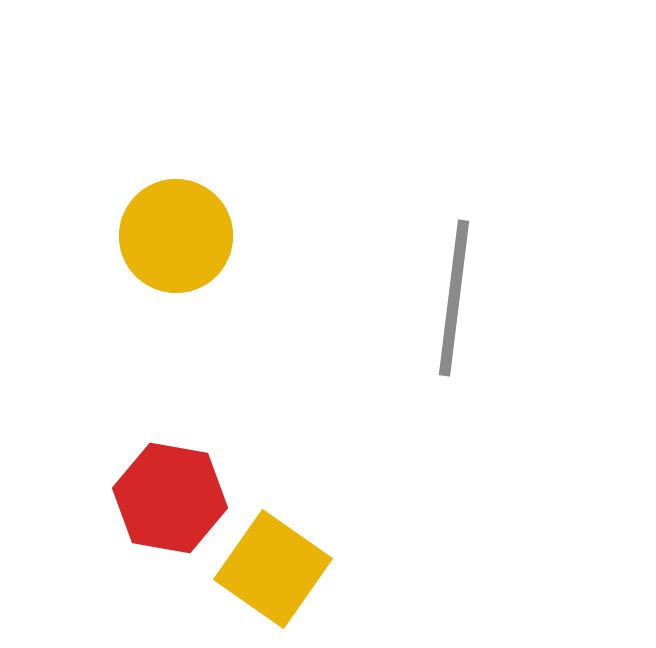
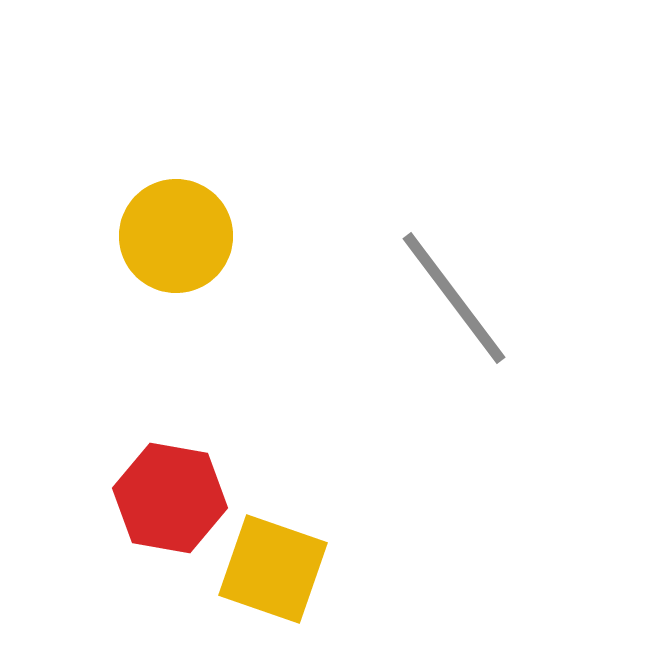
gray line: rotated 44 degrees counterclockwise
yellow square: rotated 16 degrees counterclockwise
